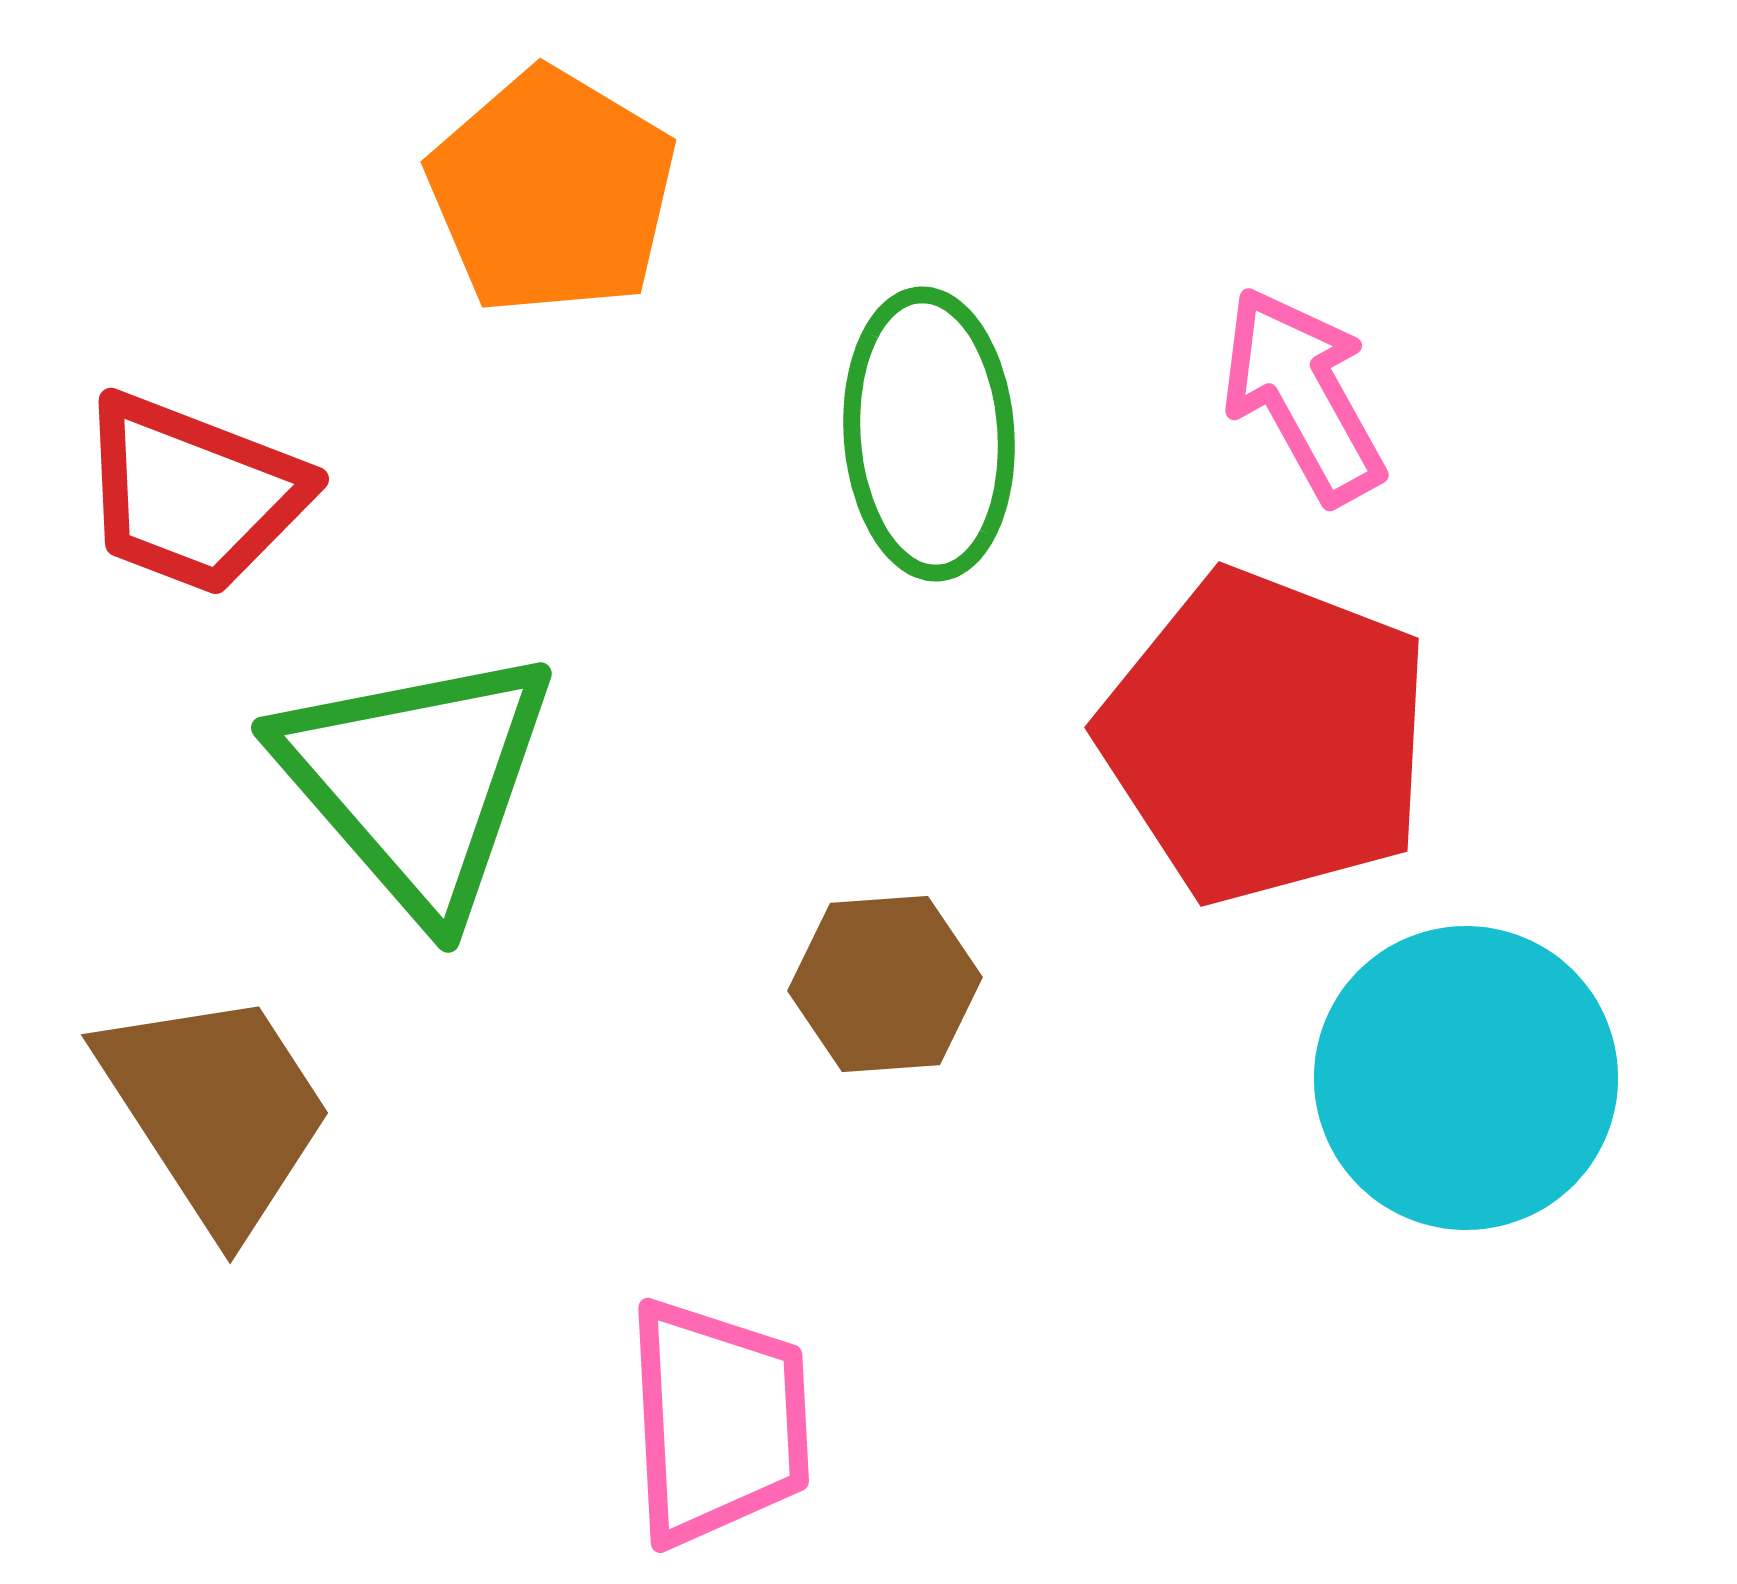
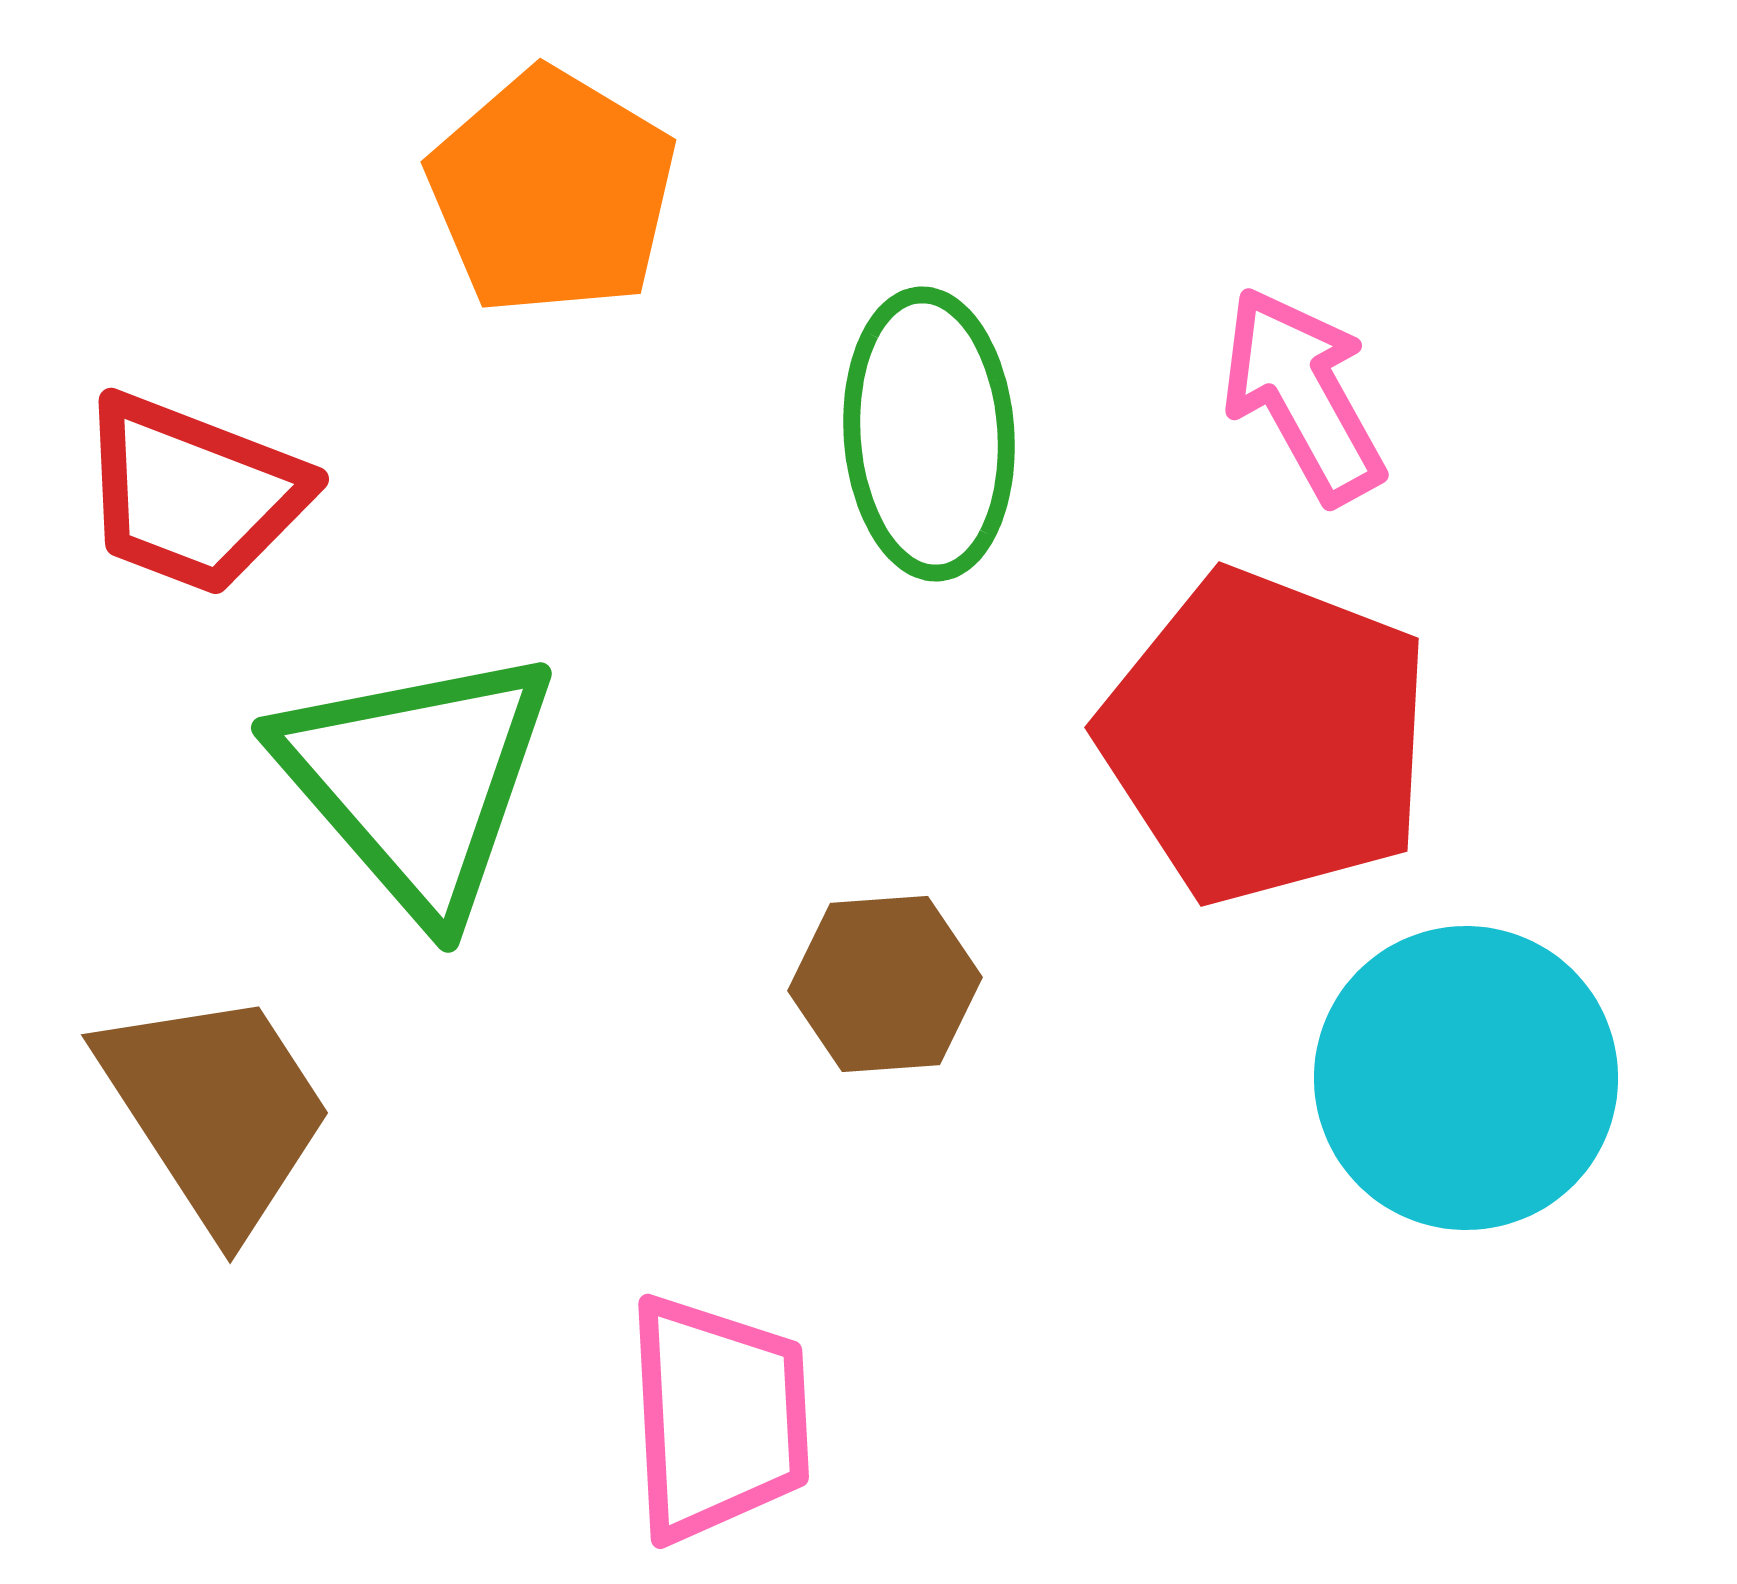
pink trapezoid: moved 4 px up
